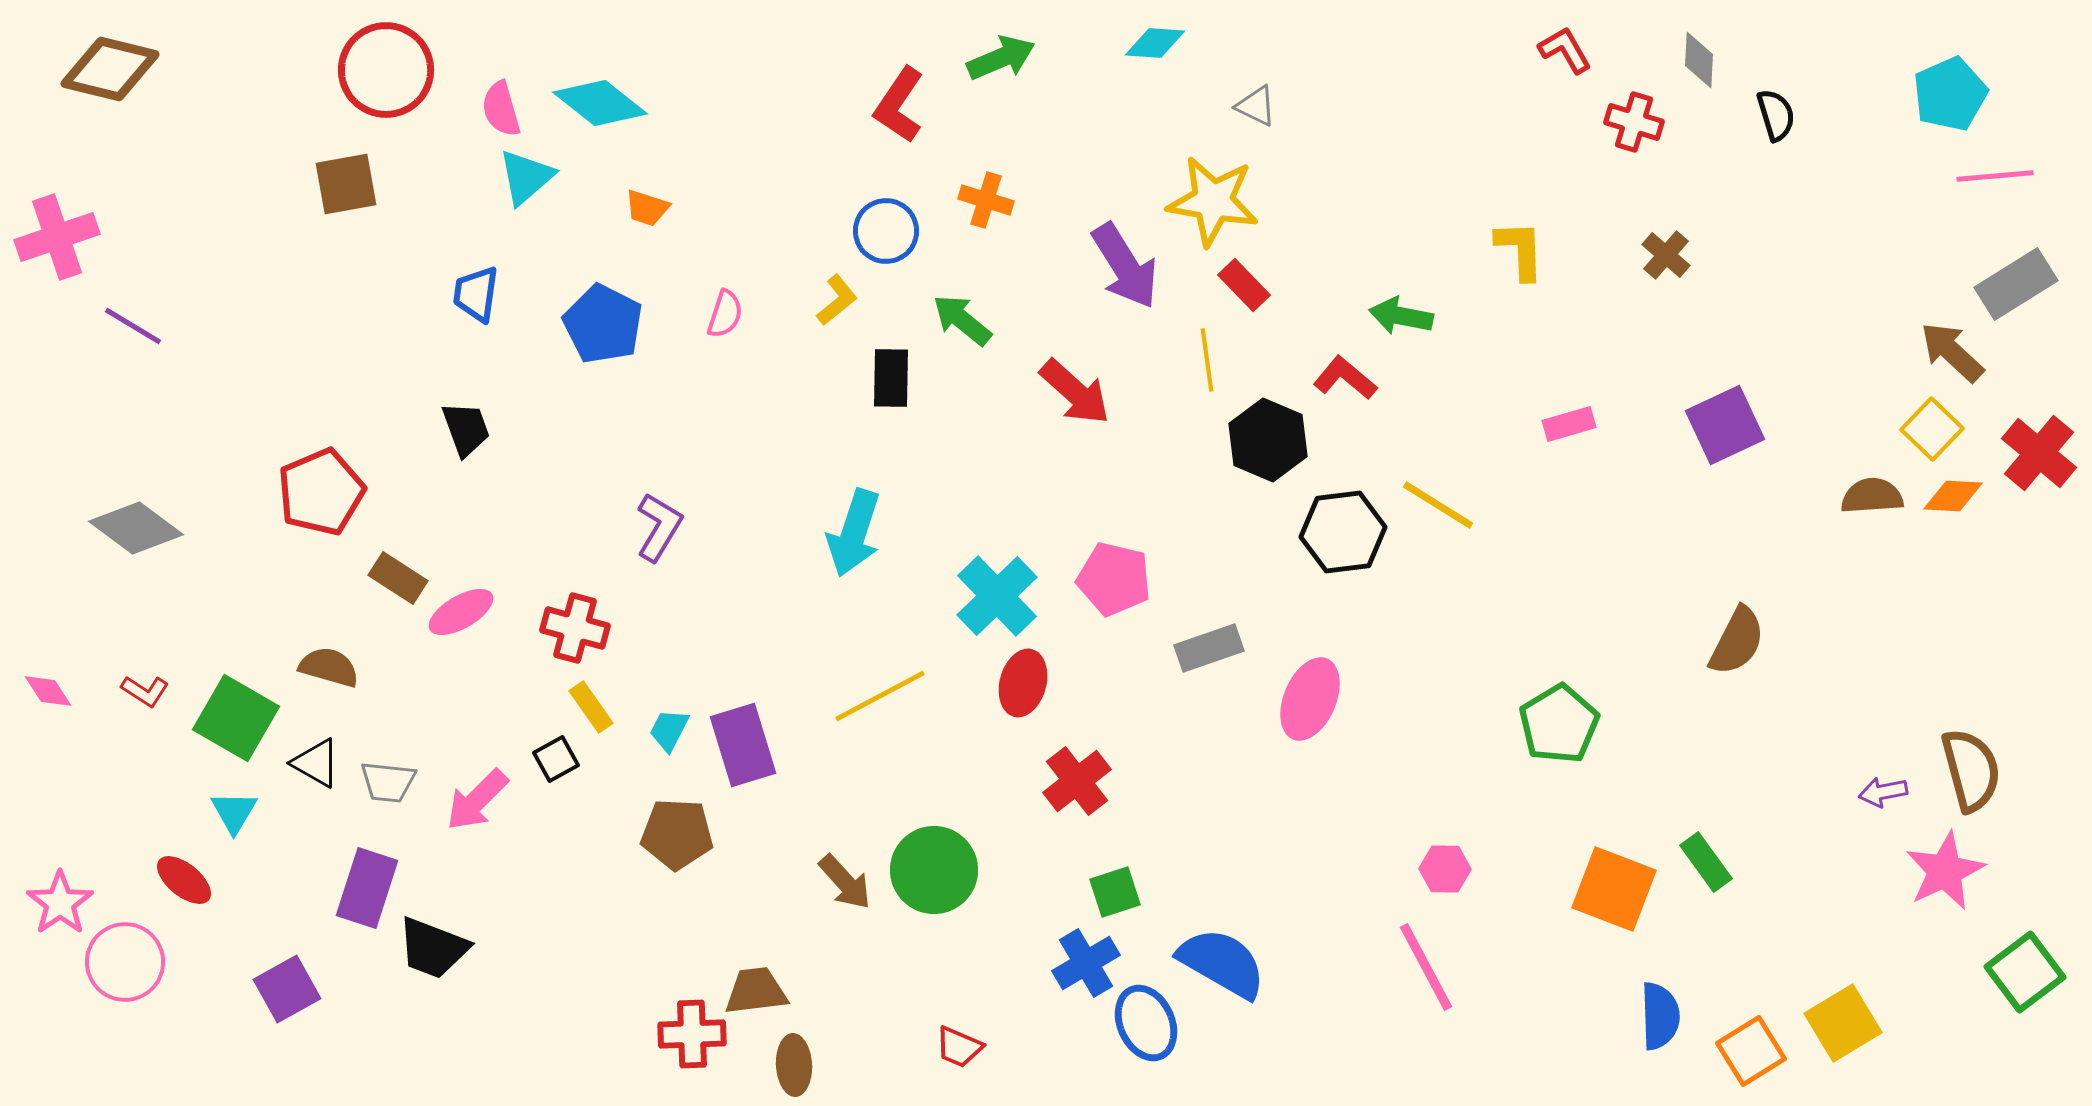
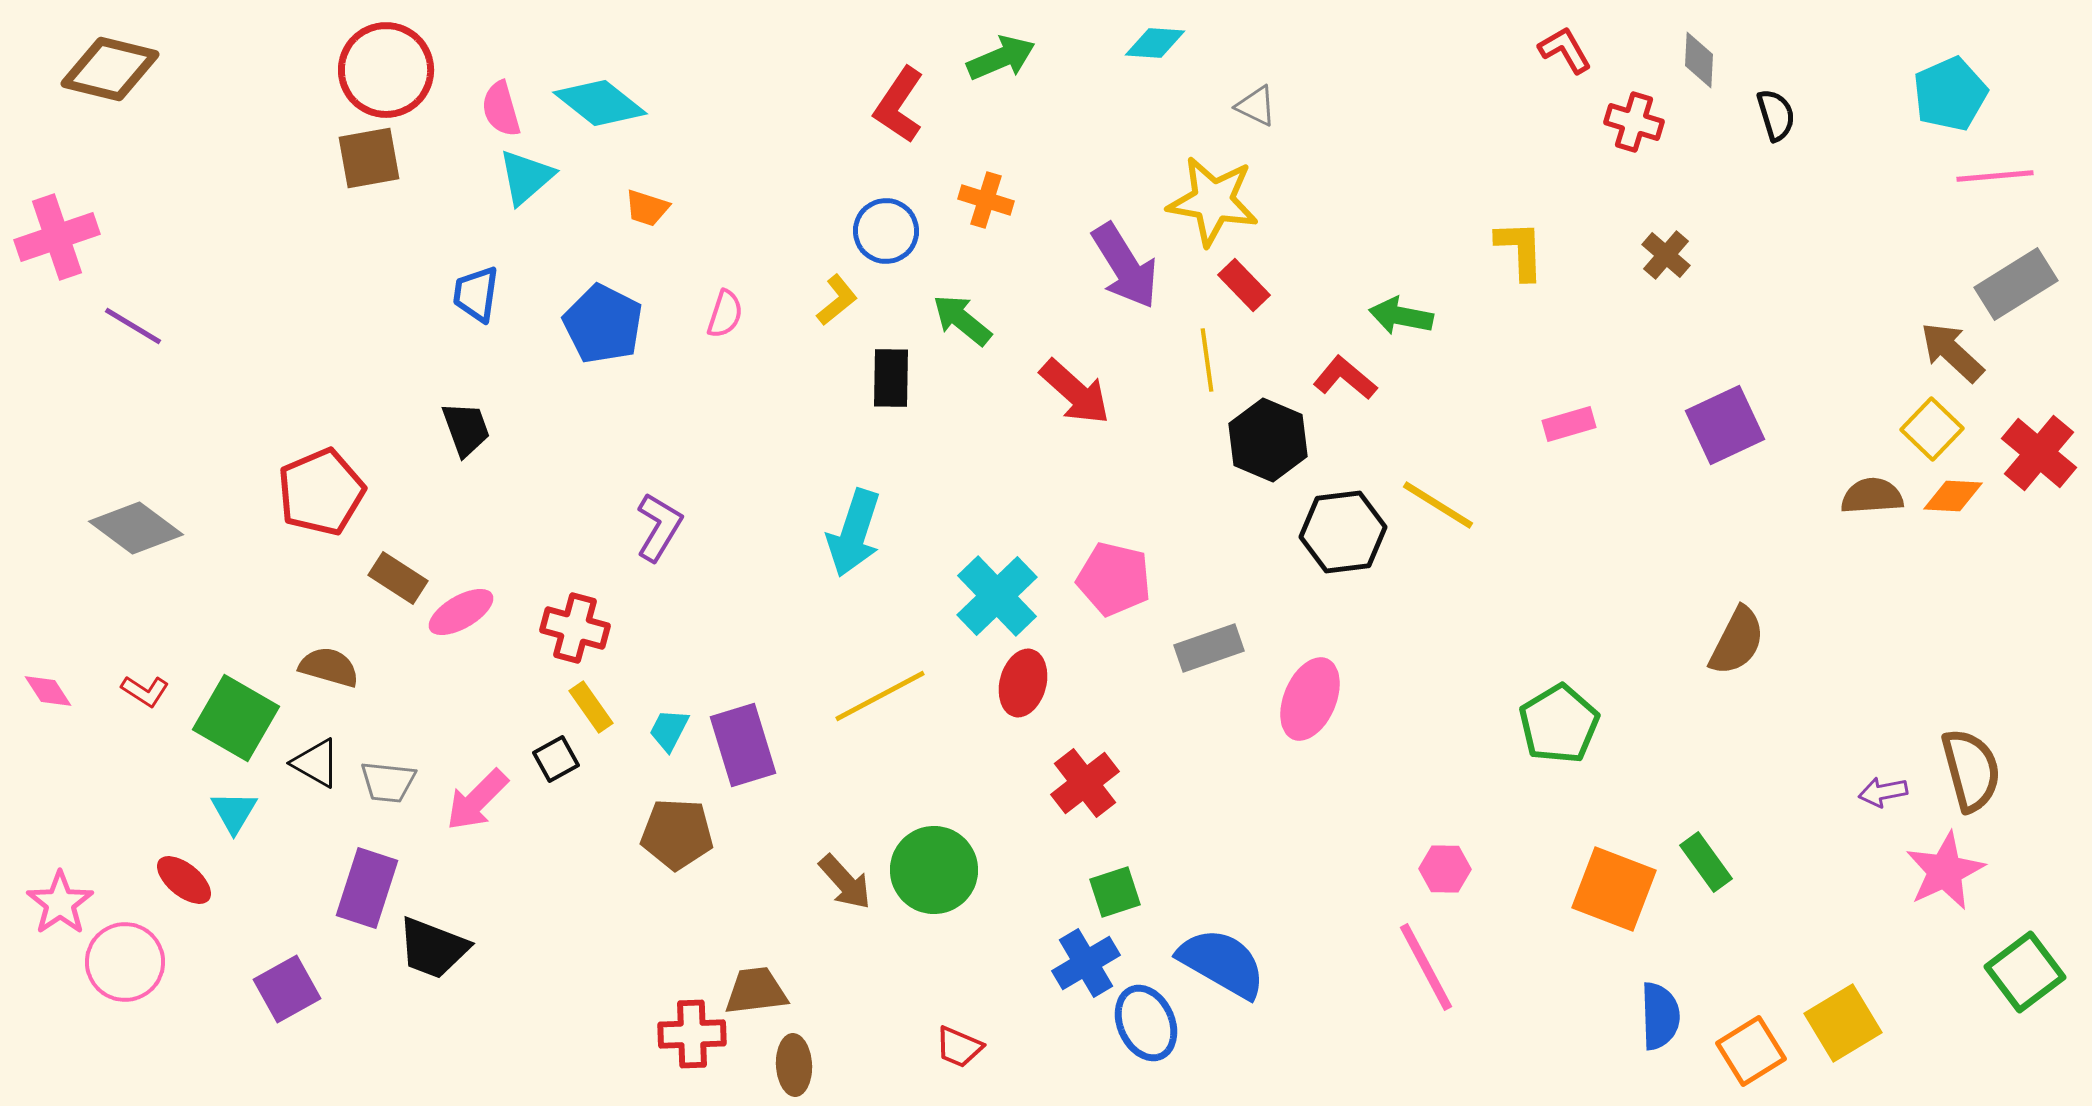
brown square at (346, 184): moved 23 px right, 26 px up
red cross at (1077, 781): moved 8 px right, 2 px down
